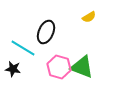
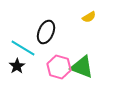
black star: moved 4 px right, 3 px up; rotated 28 degrees clockwise
